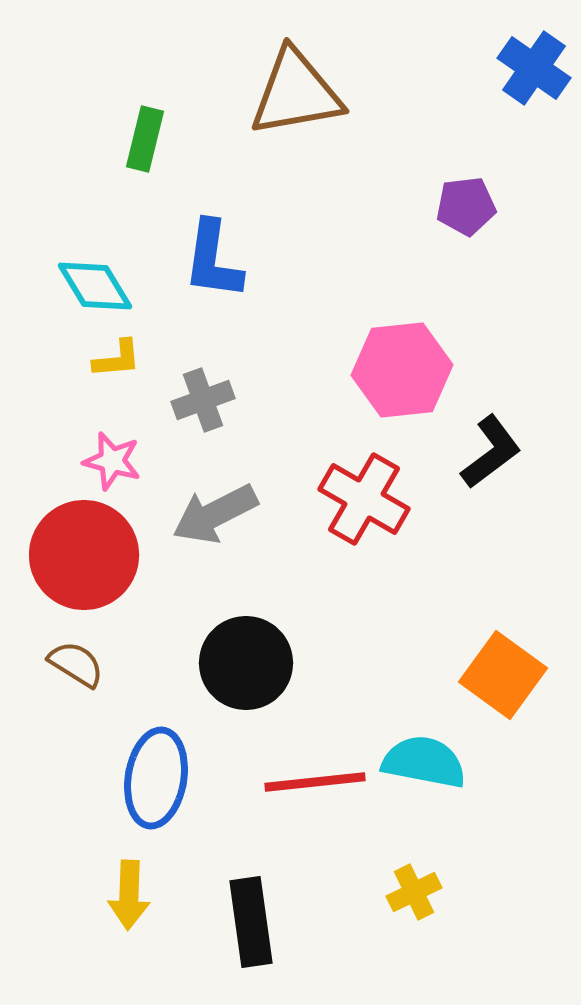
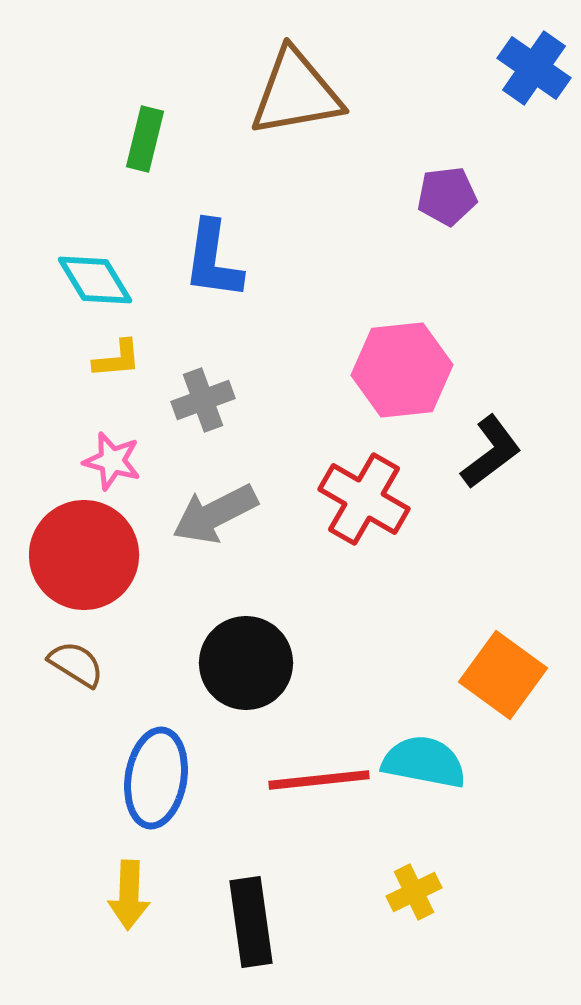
purple pentagon: moved 19 px left, 10 px up
cyan diamond: moved 6 px up
red line: moved 4 px right, 2 px up
